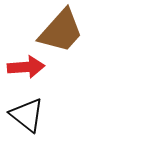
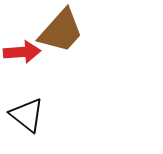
red arrow: moved 4 px left, 15 px up
